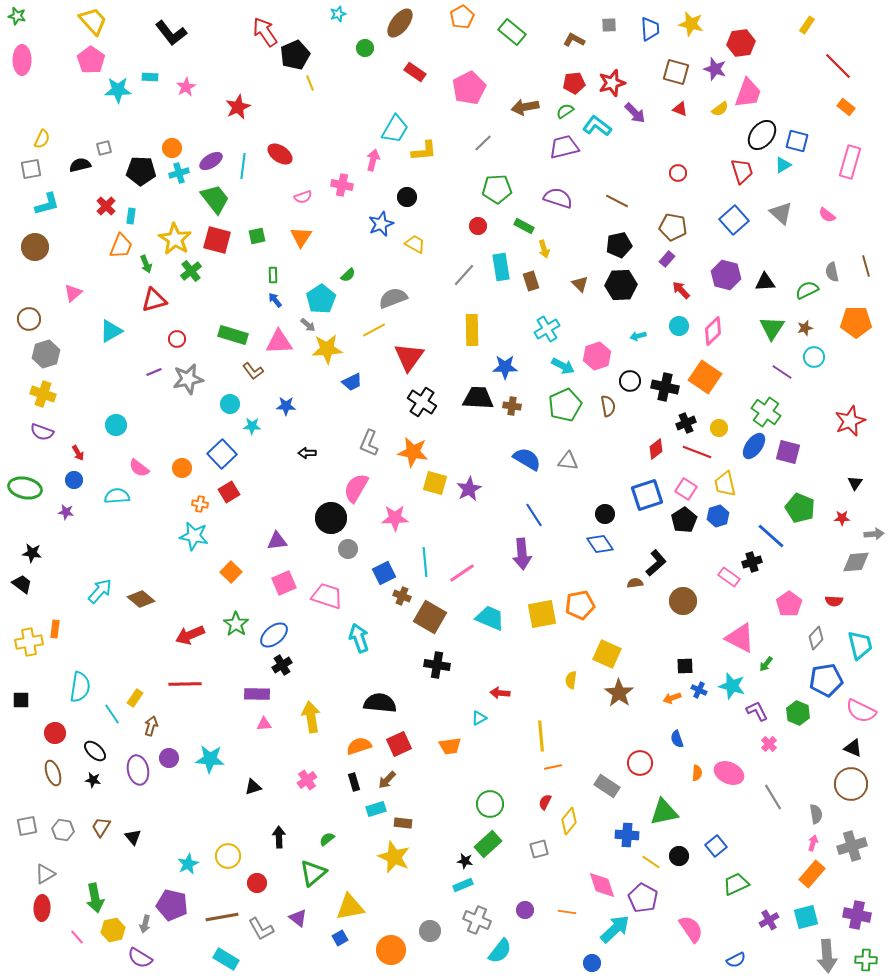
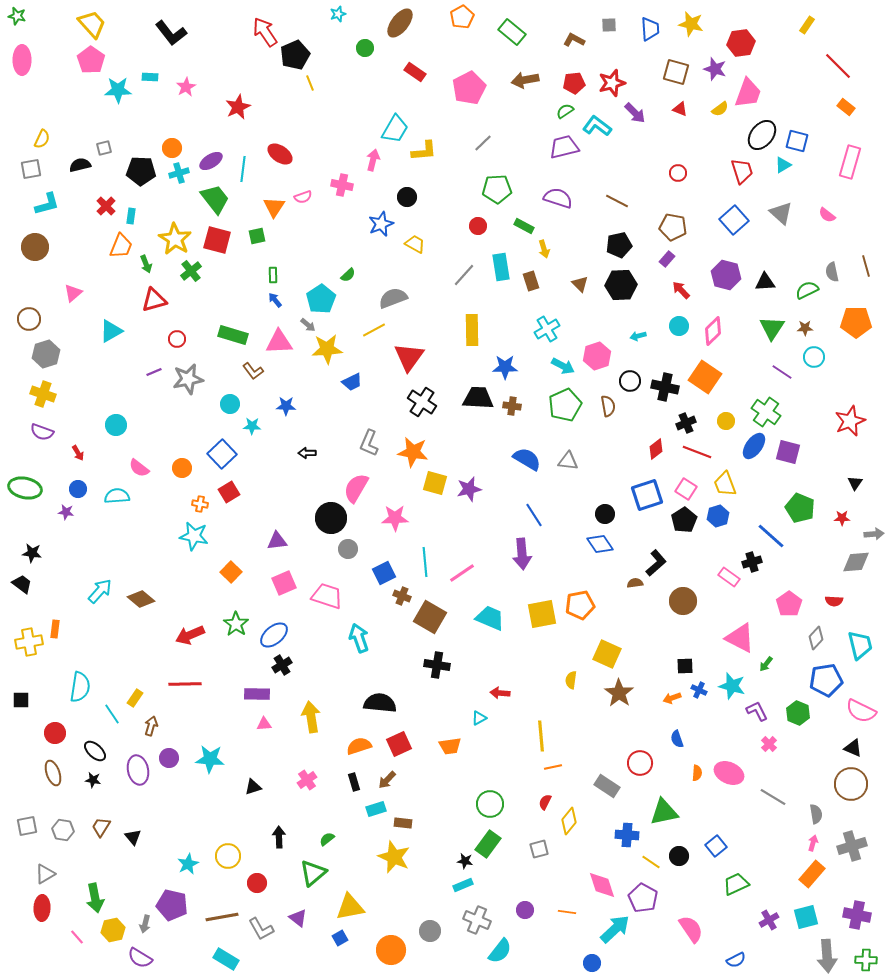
yellow trapezoid at (93, 21): moved 1 px left, 3 px down
brown arrow at (525, 107): moved 27 px up
cyan line at (243, 166): moved 3 px down
orange triangle at (301, 237): moved 27 px left, 30 px up
brown star at (805, 328): rotated 14 degrees clockwise
yellow circle at (719, 428): moved 7 px right, 7 px up
blue circle at (74, 480): moved 4 px right, 9 px down
yellow trapezoid at (725, 484): rotated 8 degrees counterclockwise
purple star at (469, 489): rotated 15 degrees clockwise
gray line at (773, 797): rotated 28 degrees counterclockwise
green rectangle at (488, 844): rotated 12 degrees counterclockwise
